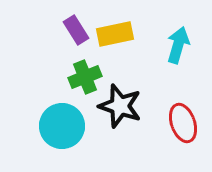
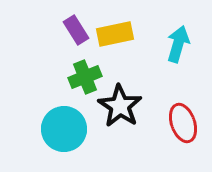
cyan arrow: moved 1 px up
black star: rotated 15 degrees clockwise
cyan circle: moved 2 px right, 3 px down
